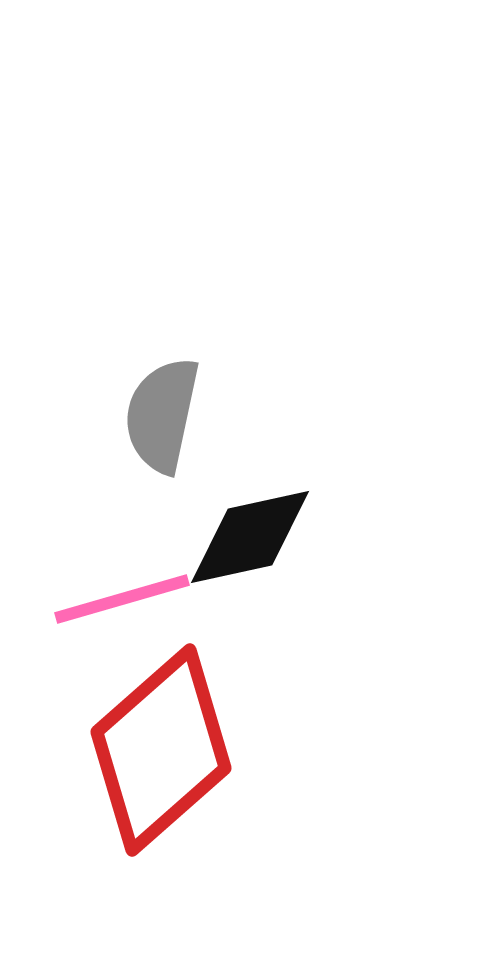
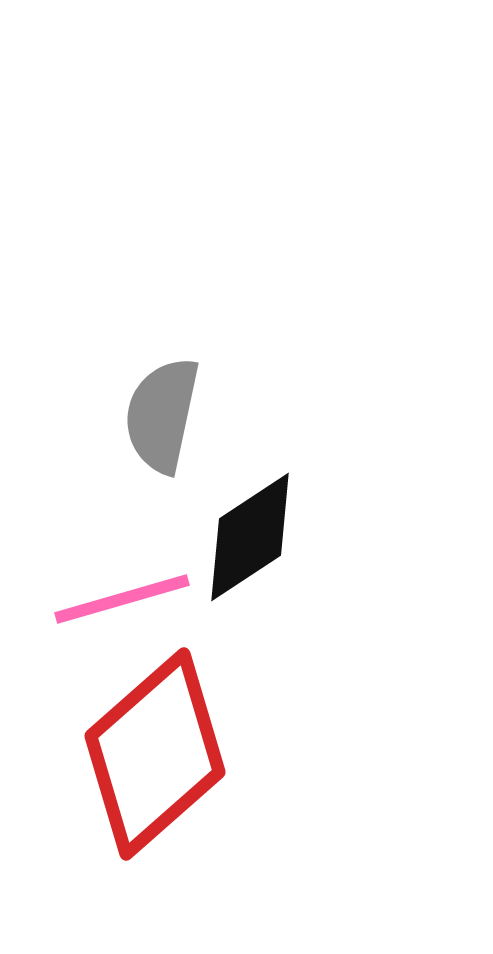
black diamond: rotated 21 degrees counterclockwise
red diamond: moved 6 px left, 4 px down
